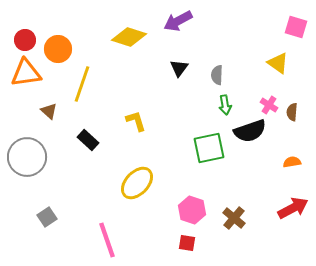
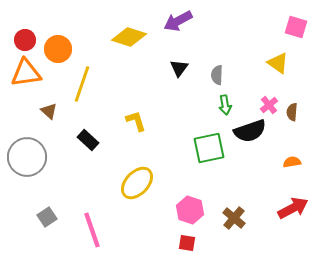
pink cross: rotated 18 degrees clockwise
pink hexagon: moved 2 px left
pink line: moved 15 px left, 10 px up
